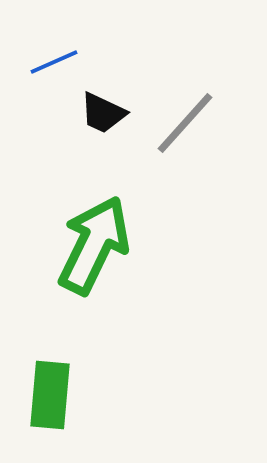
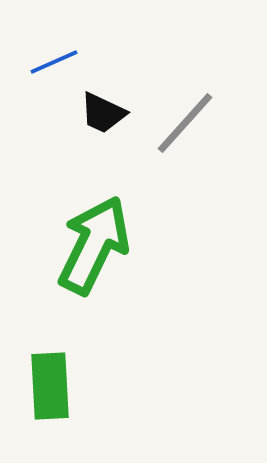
green rectangle: moved 9 px up; rotated 8 degrees counterclockwise
